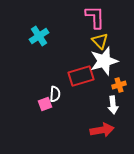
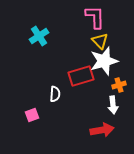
pink square: moved 13 px left, 11 px down
